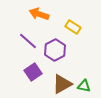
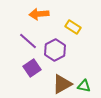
orange arrow: rotated 24 degrees counterclockwise
purple square: moved 1 px left, 4 px up
